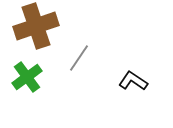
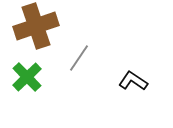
green cross: rotated 8 degrees counterclockwise
